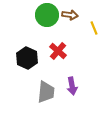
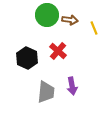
brown arrow: moved 5 px down
